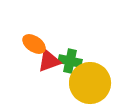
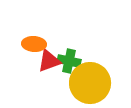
orange ellipse: rotated 30 degrees counterclockwise
green cross: moved 1 px left
